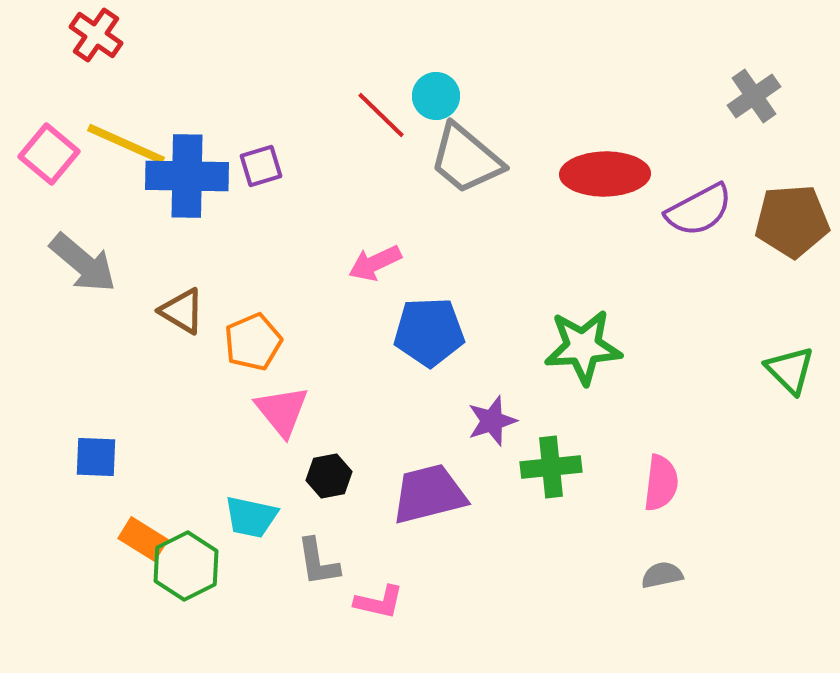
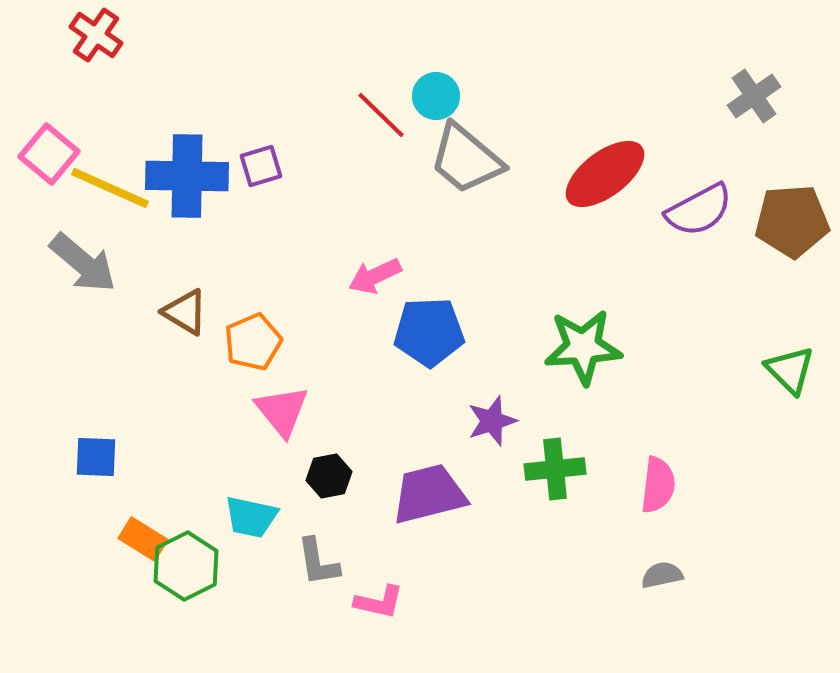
yellow line: moved 16 px left, 44 px down
red ellipse: rotated 36 degrees counterclockwise
pink arrow: moved 13 px down
brown triangle: moved 3 px right, 1 px down
green cross: moved 4 px right, 2 px down
pink semicircle: moved 3 px left, 2 px down
